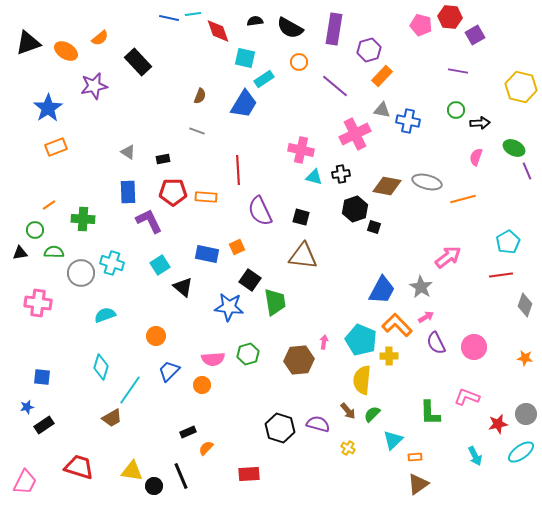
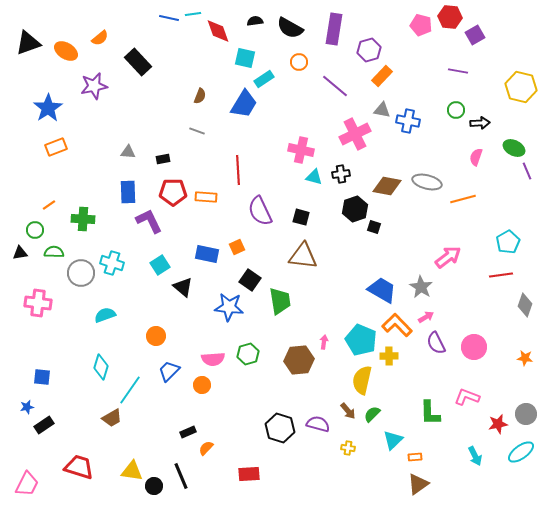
gray triangle at (128, 152): rotated 28 degrees counterclockwise
blue trapezoid at (382, 290): rotated 88 degrees counterclockwise
green trapezoid at (275, 302): moved 5 px right, 1 px up
yellow semicircle at (362, 380): rotated 8 degrees clockwise
yellow cross at (348, 448): rotated 24 degrees counterclockwise
pink trapezoid at (25, 482): moved 2 px right, 2 px down
